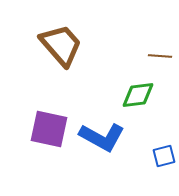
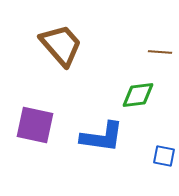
brown line: moved 4 px up
purple square: moved 14 px left, 4 px up
blue L-shape: rotated 21 degrees counterclockwise
blue square: rotated 25 degrees clockwise
